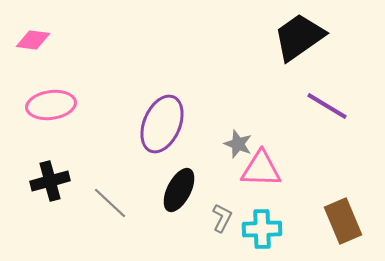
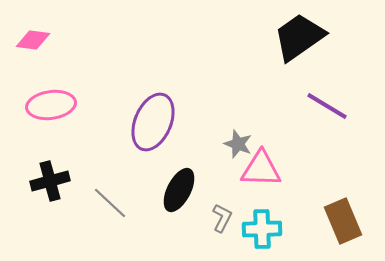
purple ellipse: moved 9 px left, 2 px up
